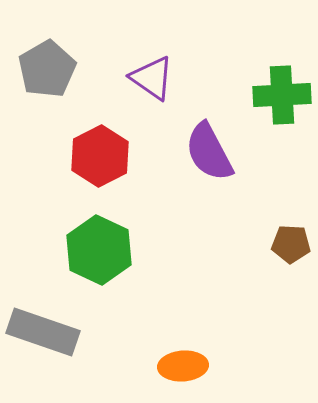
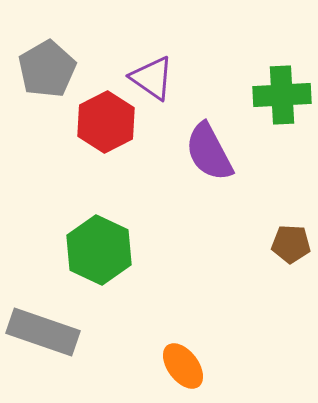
red hexagon: moved 6 px right, 34 px up
orange ellipse: rotated 57 degrees clockwise
